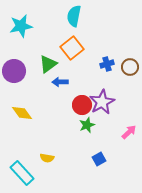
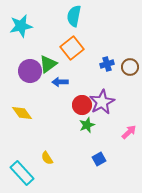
purple circle: moved 16 px right
yellow semicircle: rotated 48 degrees clockwise
